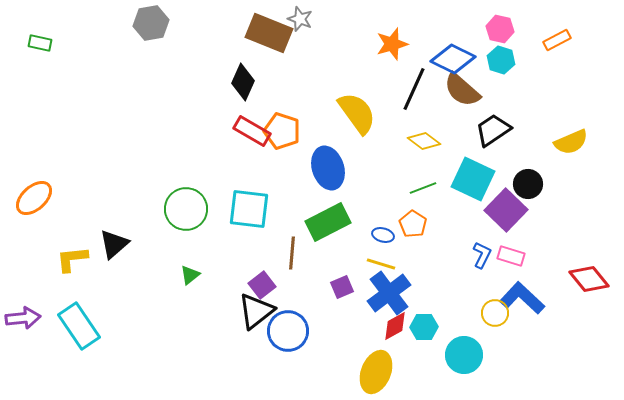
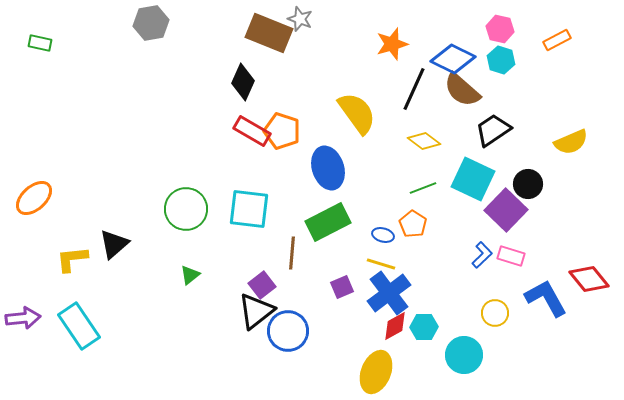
blue L-shape at (482, 255): rotated 20 degrees clockwise
blue L-shape at (522, 298): moved 24 px right; rotated 18 degrees clockwise
